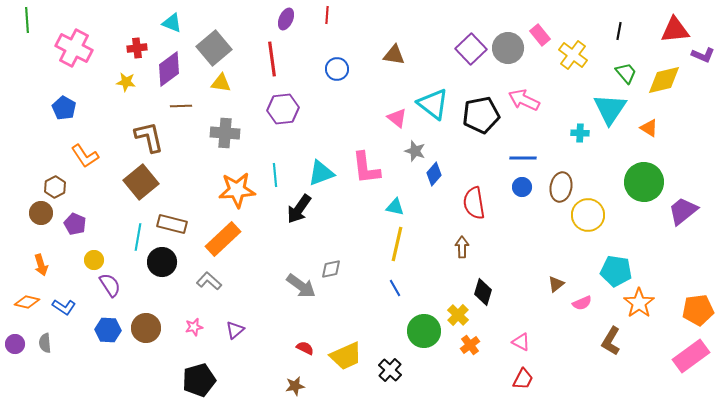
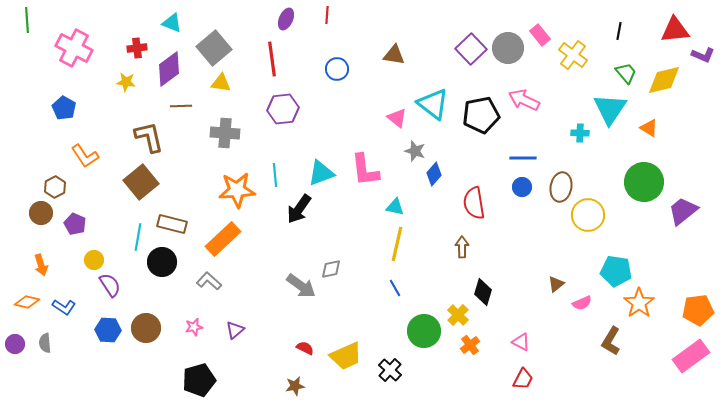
pink L-shape at (366, 168): moved 1 px left, 2 px down
